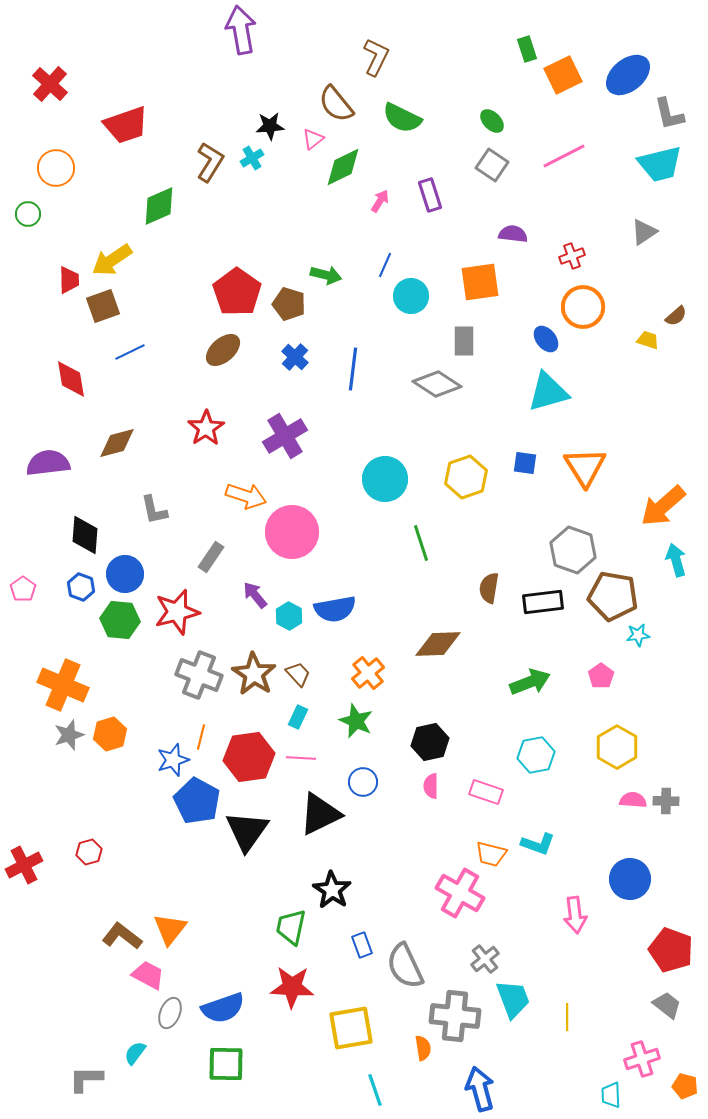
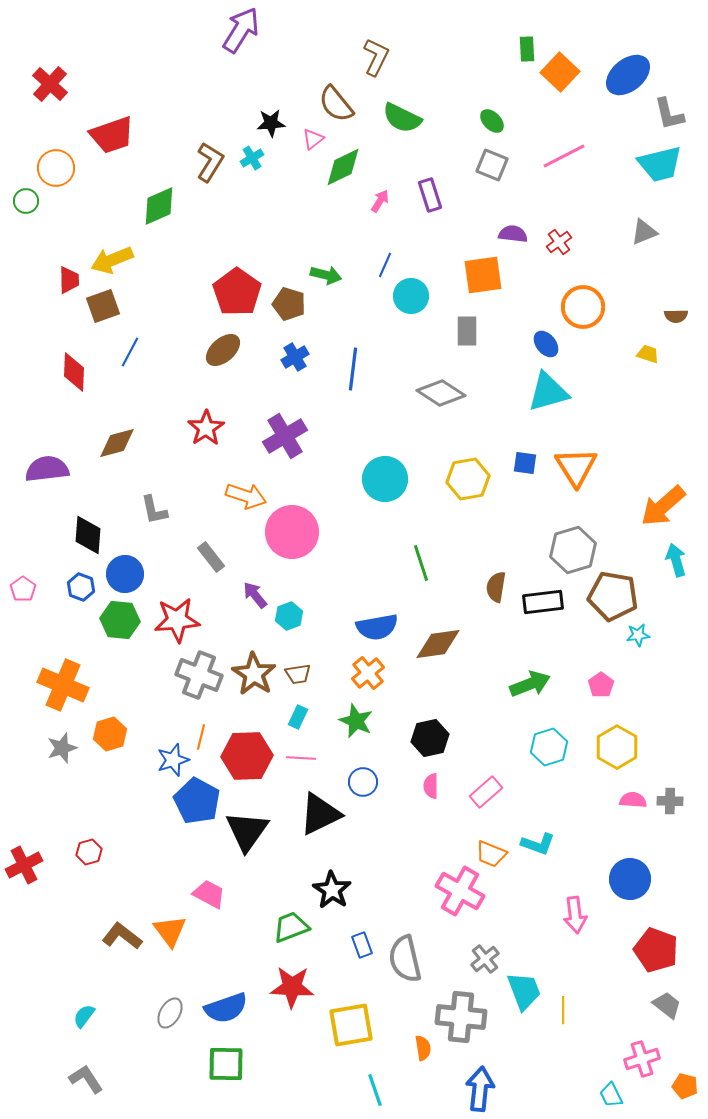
purple arrow at (241, 30): rotated 42 degrees clockwise
green rectangle at (527, 49): rotated 15 degrees clockwise
orange square at (563, 75): moved 3 px left, 3 px up; rotated 21 degrees counterclockwise
red trapezoid at (126, 125): moved 14 px left, 10 px down
black star at (270, 126): moved 1 px right, 3 px up
gray square at (492, 165): rotated 12 degrees counterclockwise
green circle at (28, 214): moved 2 px left, 13 px up
gray triangle at (644, 232): rotated 12 degrees clockwise
red cross at (572, 256): moved 13 px left, 14 px up; rotated 15 degrees counterclockwise
yellow arrow at (112, 260): rotated 12 degrees clockwise
orange square at (480, 282): moved 3 px right, 7 px up
brown semicircle at (676, 316): rotated 40 degrees clockwise
blue ellipse at (546, 339): moved 5 px down
yellow trapezoid at (648, 340): moved 14 px down
gray rectangle at (464, 341): moved 3 px right, 10 px up
blue line at (130, 352): rotated 36 degrees counterclockwise
blue cross at (295, 357): rotated 16 degrees clockwise
red diamond at (71, 379): moved 3 px right, 7 px up; rotated 12 degrees clockwise
gray diamond at (437, 384): moved 4 px right, 9 px down
purple semicircle at (48, 463): moved 1 px left, 6 px down
orange triangle at (585, 467): moved 9 px left
yellow hexagon at (466, 477): moved 2 px right, 2 px down; rotated 9 degrees clockwise
black diamond at (85, 535): moved 3 px right
green line at (421, 543): moved 20 px down
gray hexagon at (573, 550): rotated 24 degrees clockwise
gray rectangle at (211, 557): rotated 72 degrees counterclockwise
brown semicircle at (489, 588): moved 7 px right, 1 px up
blue semicircle at (335, 609): moved 42 px right, 18 px down
red star at (177, 612): moved 8 px down; rotated 9 degrees clockwise
cyan hexagon at (289, 616): rotated 12 degrees clockwise
brown diamond at (438, 644): rotated 6 degrees counterclockwise
brown trapezoid at (298, 674): rotated 124 degrees clockwise
pink pentagon at (601, 676): moved 9 px down
green arrow at (530, 682): moved 2 px down
gray star at (69, 735): moved 7 px left, 13 px down
black hexagon at (430, 742): moved 4 px up
cyan hexagon at (536, 755): moved 13 px right, 8 px up; rotated 6 degrees counterclockwise
red hexagon at (249, 757): moved 2 px left, 1 px up; rotated 6 degrees clockwise
pink rectangle at (486, 792): rotated 60 degrees counterclockwise
gray cross at (666, 801): moved 4 px right
orange trapezoid at (491, 854): rotated 8 degrees clockwise
pink cross at (460, 893): moved 2 px up
green trapezoid at (291, 927): rotated 57 degrees clockwise
orange triangle at (170, 929): moved 2 px down; rotated 15 degrees counterclockwise
red pentagon at (671, 950): moved 15 px left
gray semicircle at (405, 966): moved 7 px up; rotated 12 degrees clockwise
pink trapezoid at (148, 975): moved 61 px right, 81 px up
cyan trapezoid at (513, 999): moved 11 px right, 8 px up
blue semicircle at (223, 1008): moved 3 px right
gray ellipse at (170, 1013): rotated 8 degrees clockwise
gray cross at (455, 1016): moved 6 px right, 1 px down
yellow line at (567, 1017): moved 4 px left, 7 px up
yellow square at (351, 1028): moved 3 px up
cyan semicircle at (135, 1053): moved 51 px left, 37 px up
gray L-shape at (86, 1079): rotated 57 degrees clockwise
blue arrow at (480, 1089): rotated 21 degrees clockwise
cyan trapezoid at (611, 1095): rotated 24 degrees counterclockwise
